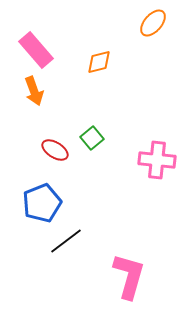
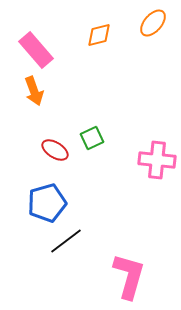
orange diamond: moved 27 px up
green square: rotated 15 degrees clockwise
blue pentagon: moved 5 px right; rotated 6 degrees clockwise
